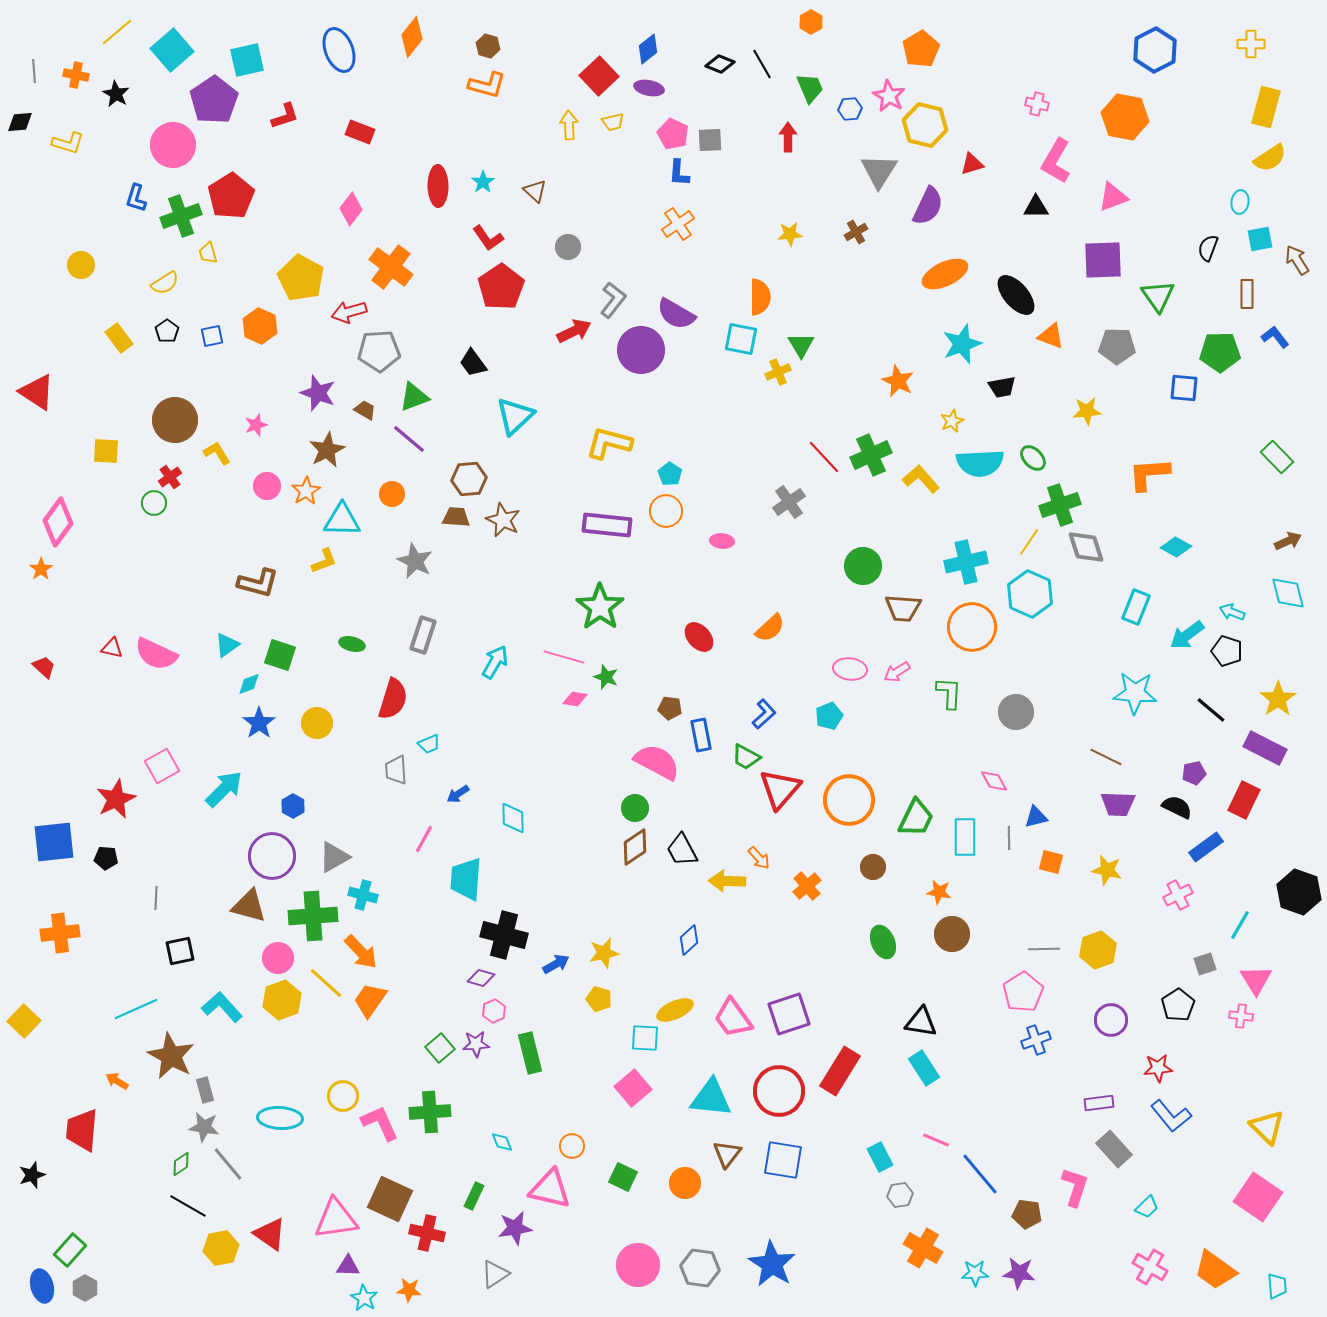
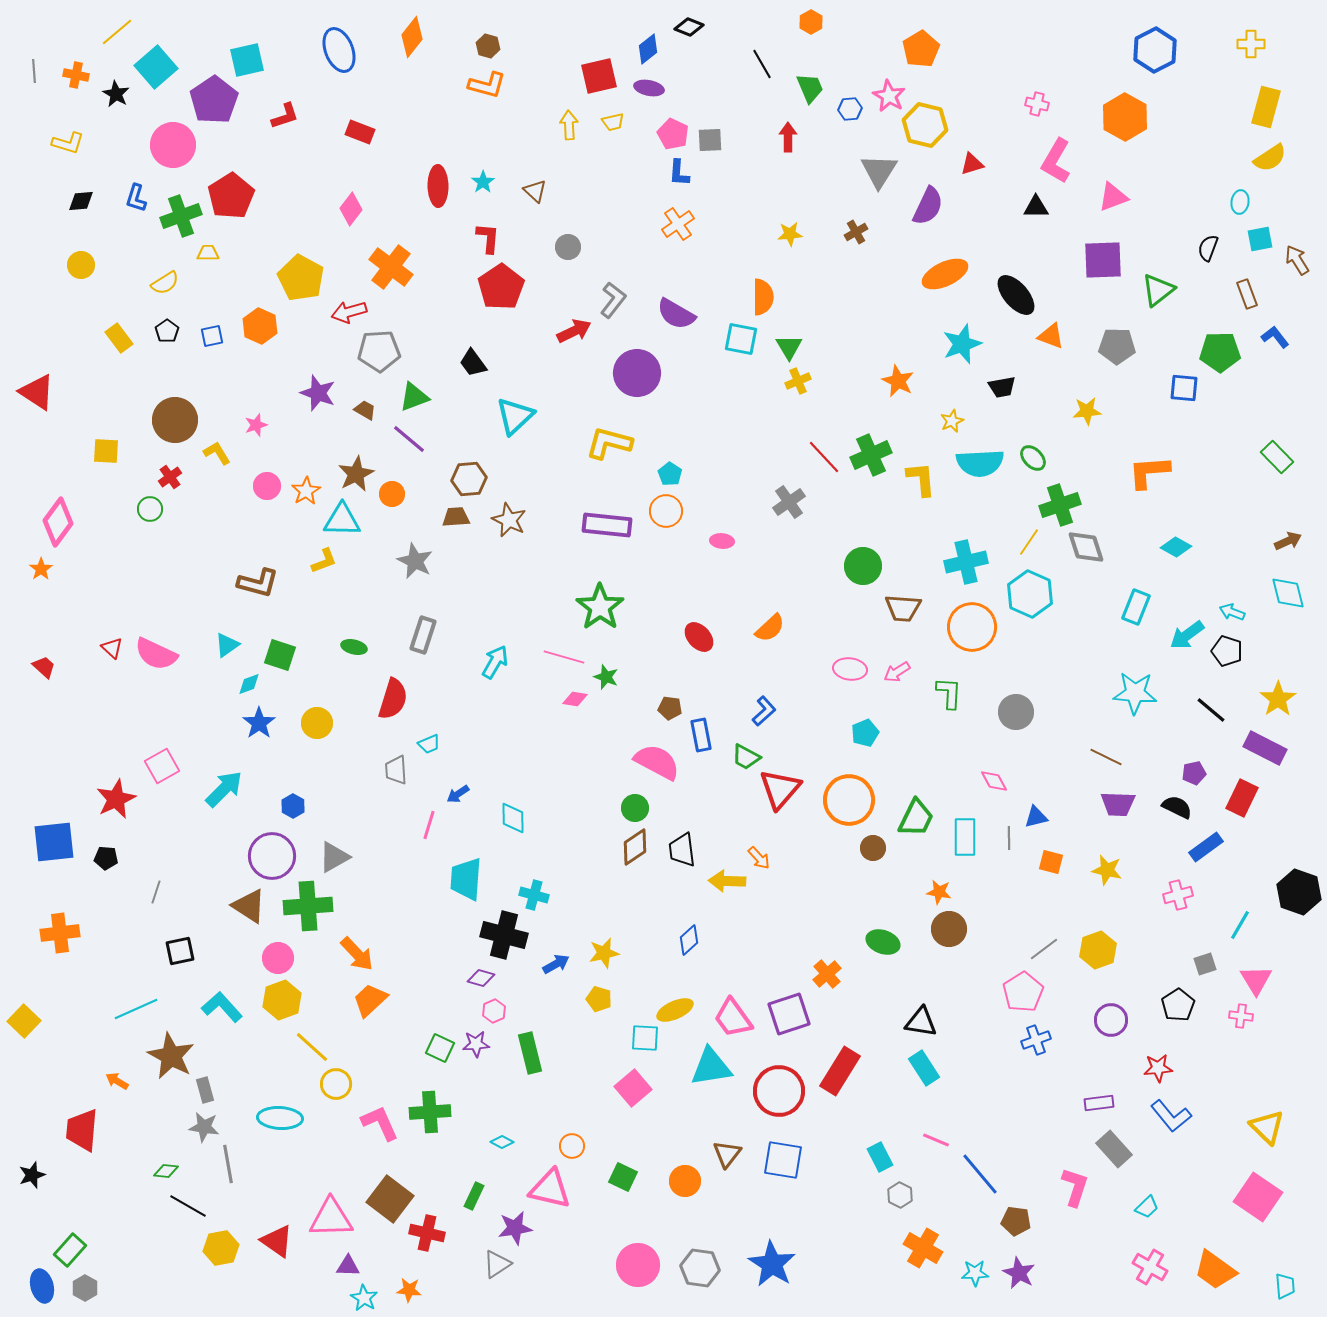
cyan square at (172, 50): moved 16 px left, 17 px down
black diamond at (720, 64): moved 31 px left, 37 px up
red square at (599, 76): rotated 30 degrees clockwise
orange hexagon at (1125, 117): rotated 18 degrees clockwise
black diamond at (20, 122): moved 61 px right, 79 px down
red L-shape at (488, 238): rotated 140 degrees counterclockwise
yellow trapezoid at (208, 253): rotated 105 degrees clockwise
brown rectangle at (1247, 294): rotated 20 degrees counterclockwise
green triangle at (1158, 296): moved 6 px up; rotated 27 degrees clockwise
orange semicircle at (760, 297): moved 3 px right
green triangle at (801, 345): moved 12 px left, 2 px down
purple circle at (641, 350): moved 4 px left, 23 px down
yellow cross at (778, 372): moved 20 px right, 9 px down
brown star at (327, 450): moved 29 px right, 24 px down
orange L-shape at (1149, 474): moved 2 px up
yellow L-shape at (921, 479): rotated 36 degrees clockwise
green circle at (154, 503): moved 4 px left, 6 px down
brown trapezoid at (456, 517): rotated 8 degrees counterclockwise
brown star at (503, 520): moved 6 px right
green ellipse at (352, 644): moved 2 px right, 3 px down
red triangle at (112, 648): rotated 30 degrees clockwise
blue L-shape at (764, 714): moved 3 px up
cyan pentagon at (829, 716): moved 36 px right, 17 px down
red rectangle at (1244, 800): moved 2 px left, 2 px up
pink line at (424, 839): moved 5 px right, 14 px up; rotated 12 degrees counterclockwise
black trapezoid at (682, 850): rotated 21 degrees clockwise
brown circle at (873, 867): moved 19 px up
orange cross at (807, 886): moved 20 px right, 88 px down
cyan cross at (363, 895): moved 171 px right
pink cross at (1178, 895): rotated 12 degrees clockwise
gray line at (156, 898): moved 6 px up; rotated 15 degrees clockwise
brown triangle at (249, 906): rotated 18 degrees clockwise
green cross at (313, 916): moved 5 px left, 10 px up
brown circle at (952, 934): moved 3 px left, 5 px up
green ellipse at (883, 942): rotated 48 degrees counterclockwise
gray line at (1044, 949): rotated 36 degrees counterclockwise
orange arrow at (361, 952): moved 4 px left, 2 px down
yellow line at (326, 983): moved 14 px left, 64 px down
orange trapezoid at (370, 1000): rotated 12 degrees clockwise
green square at (440, 1048): rotated 24 degrees counterclockwise
yellow circle at (343, 1096): moved 7 px left, 12 px up
cyan triangle at (711, 1098): moved 31 px up; rotated 15 degrees counterclockwise
cyan diamond at (502, 1142): rotated 40 degrees counterclockwise
green diamond at (181, 1164): moved 15 px left, 7 px down; rotated 40 degrees clockwise
gray line at (228, 1164): rotated 30 degrees clockwise
orange circle at (685, 1183): moved 2 px up
gray hexagon at (900, 1195): rotated 25 degrees counterclockwise
brown square at (390, 1199): rotated 12 degrees clockwise
brown pentagon at (1027, 1214): moved 11 px left, 7 px down
pink triangle at (336, 1219): moved 5 px left, 1 px up; rotated 6 degrees clockwise
red triangle at (270, 1234): moved 7 px right, 7 px down
purple star at (1019, 1273): rotated 20 degrees clockwise
gray triangle at (495, 1274): moved 2 px right, 10 px up
cyan trapezoid at (1277, 1286): moved 8 px right
